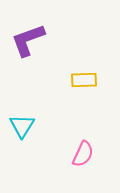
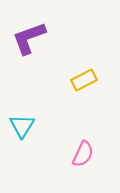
purple L-shape: moved 1 px right, 2 px up
yellow rectangle: rotated 25 degrees counterclockwise
